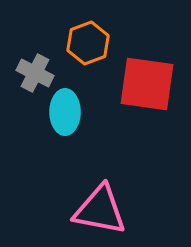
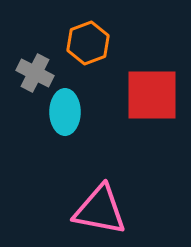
red square: moved 5 px right, 11 px down; rotated 8 degrees counterclockwise
